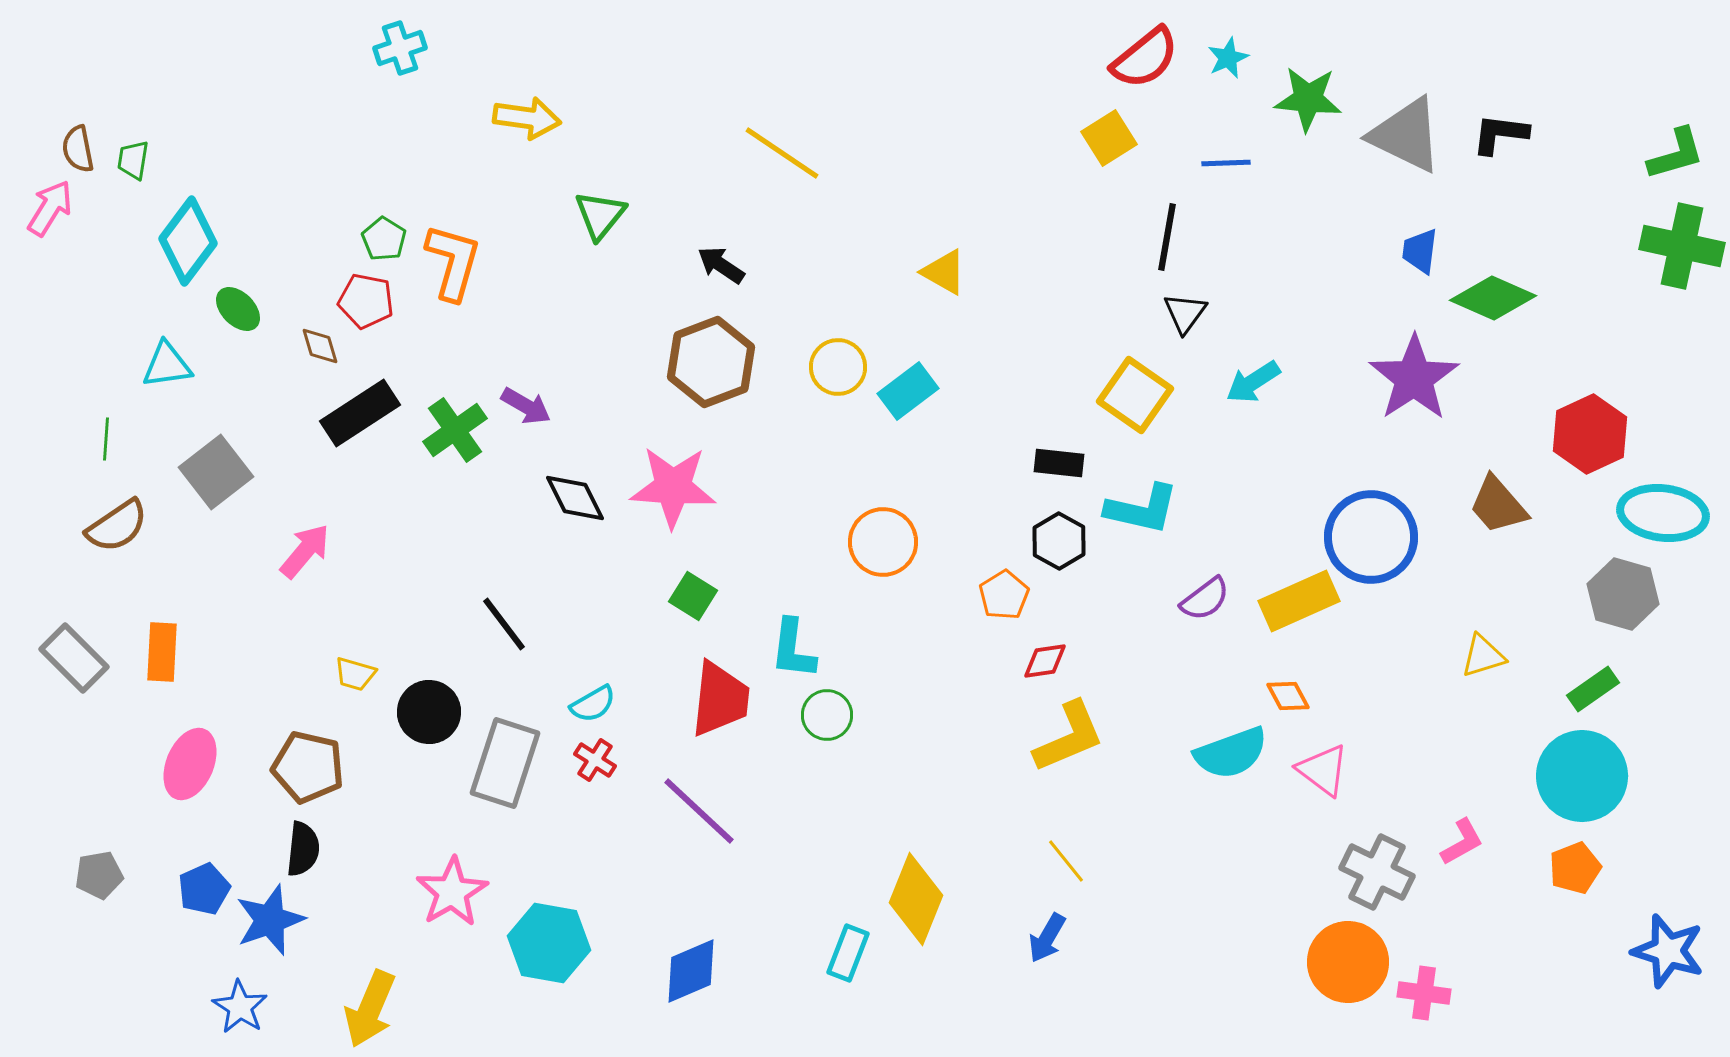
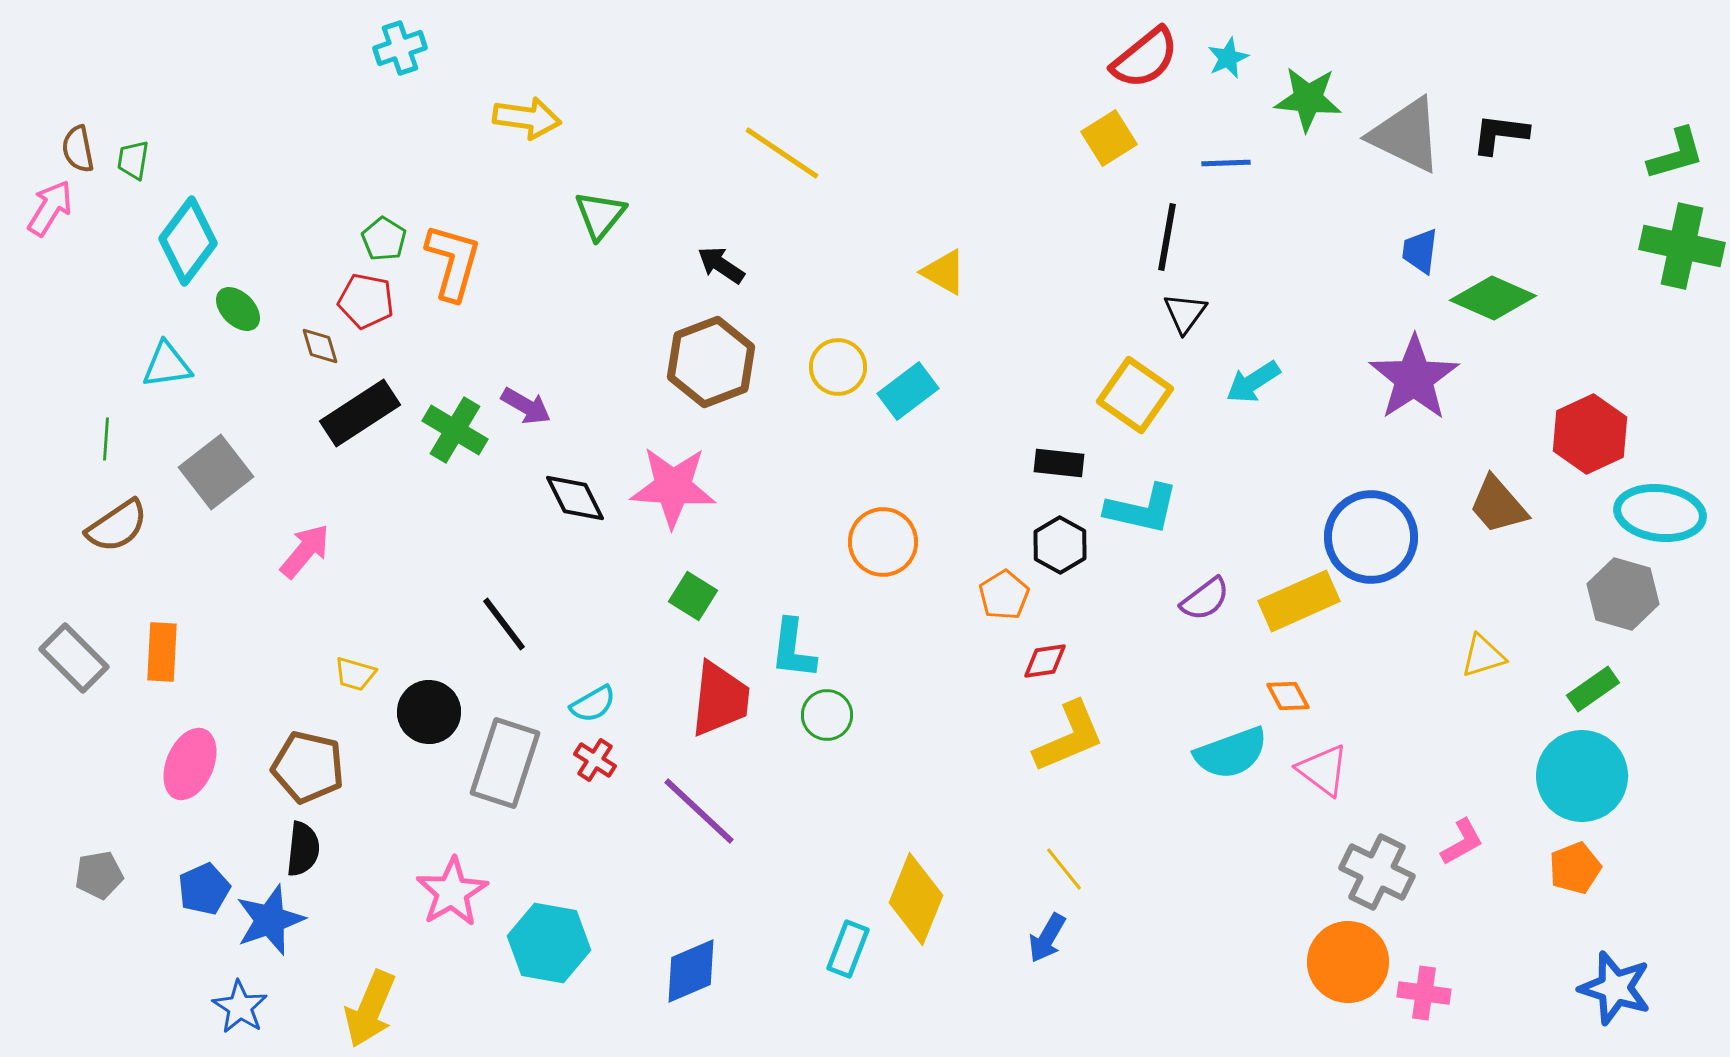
green cross at (455, 430): rotated 24 degrees counterclockwise
cyan ellipse at (1663, 513): moved 3 px left
black hexagon at (1059, 541): moved 1 px right, 4 px down
yellow line at (1066, 861): moved 2 px left, 8 px down
blue star at (1668, 951): moved 53 px left, 37 px down
cyan rectangle at (848, 953): moved 4 px up
